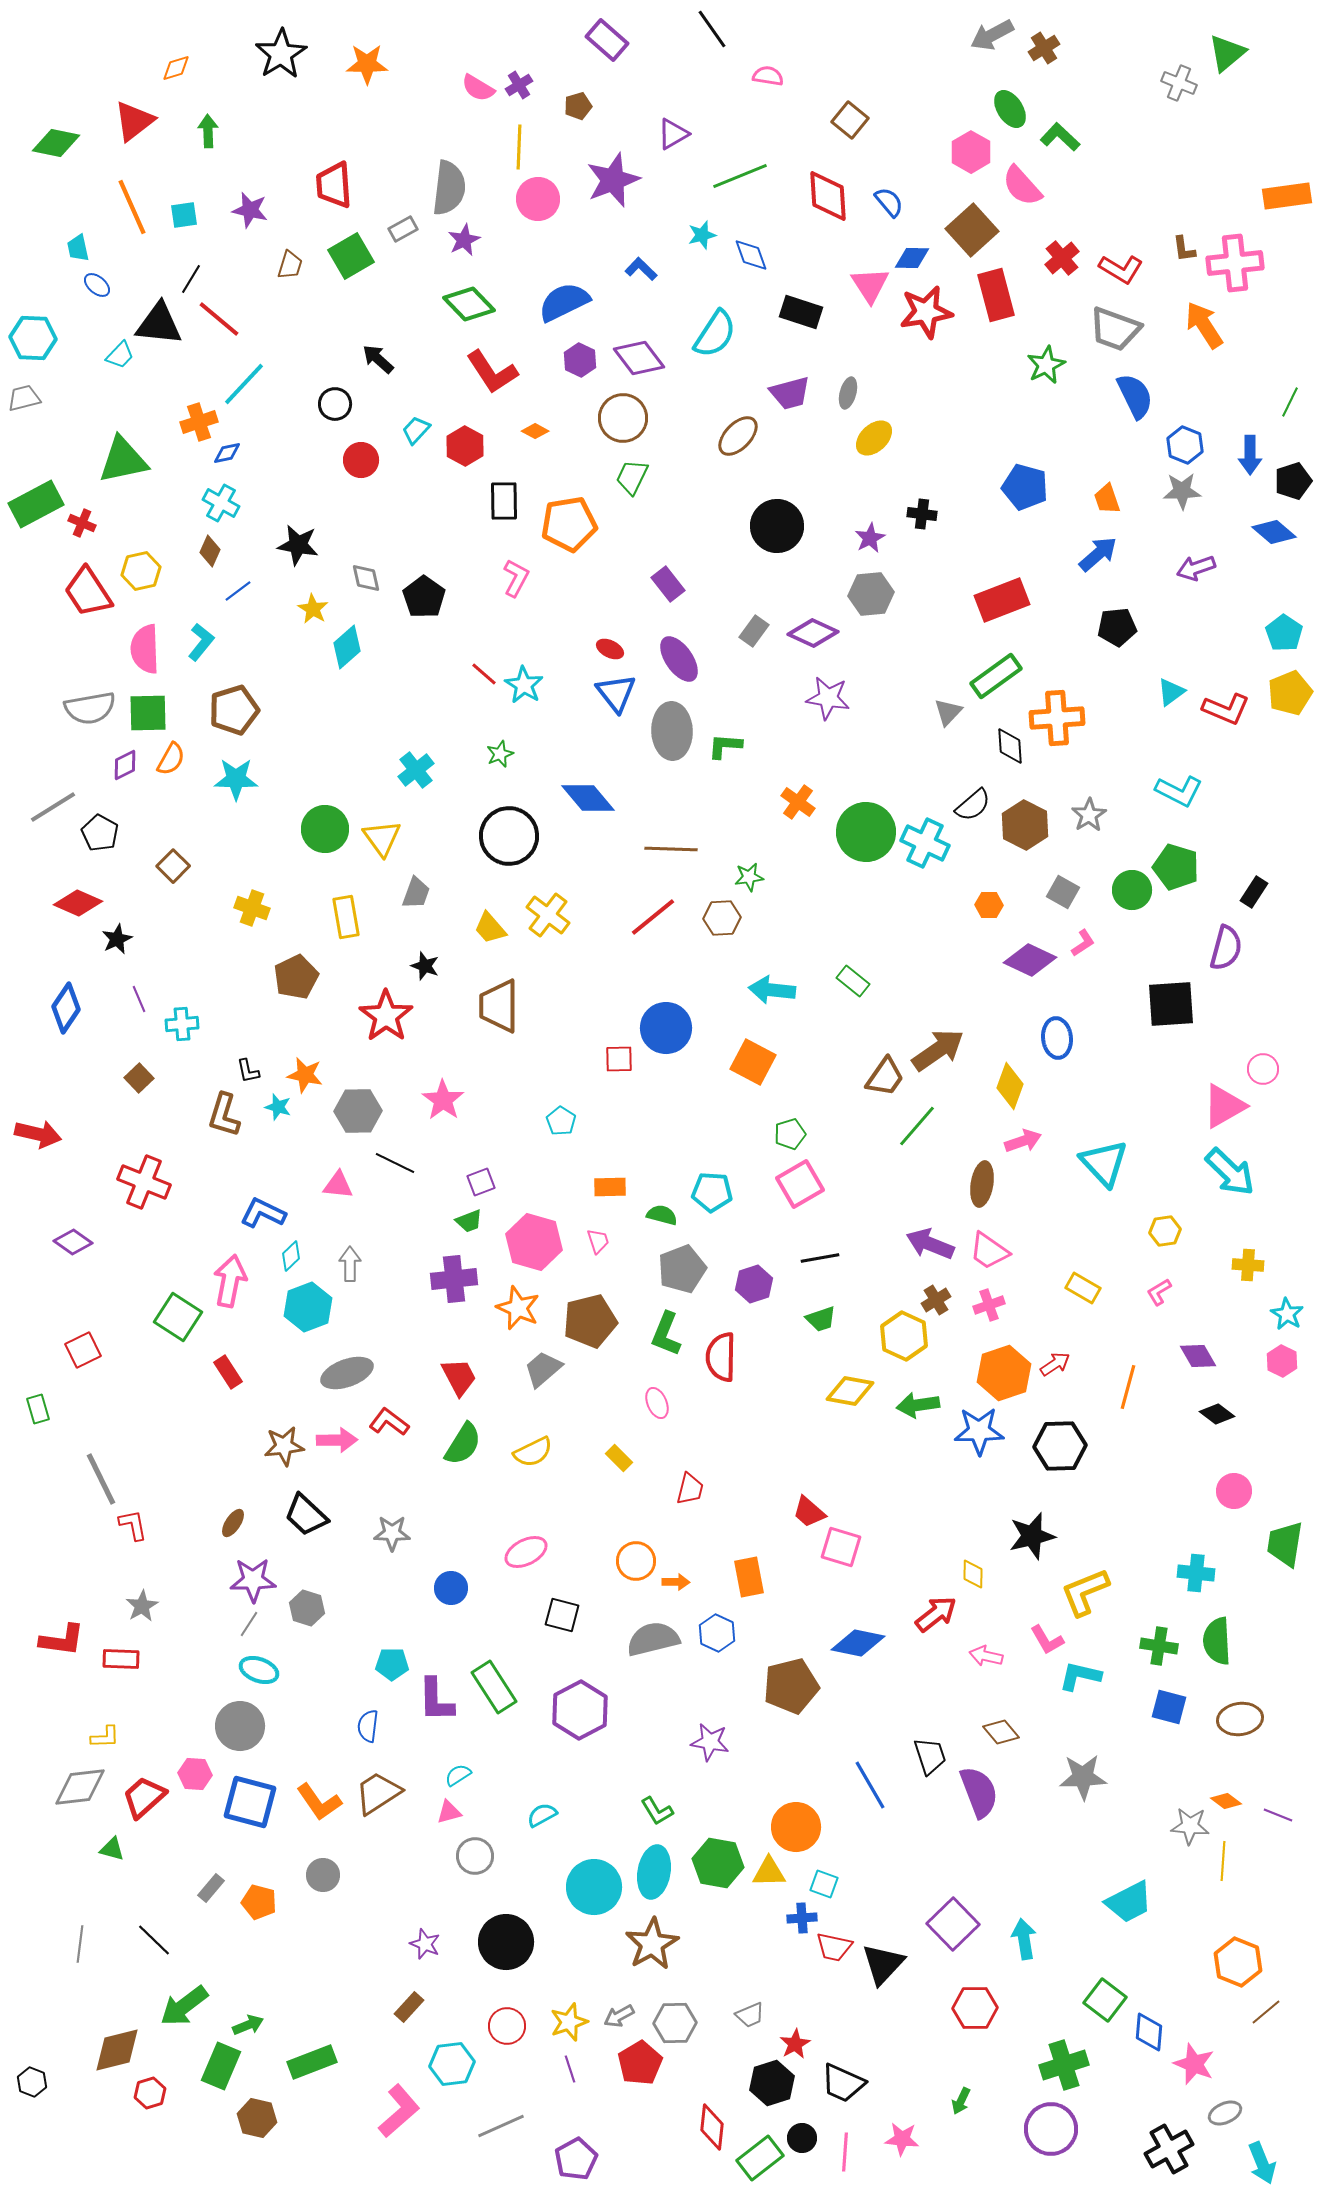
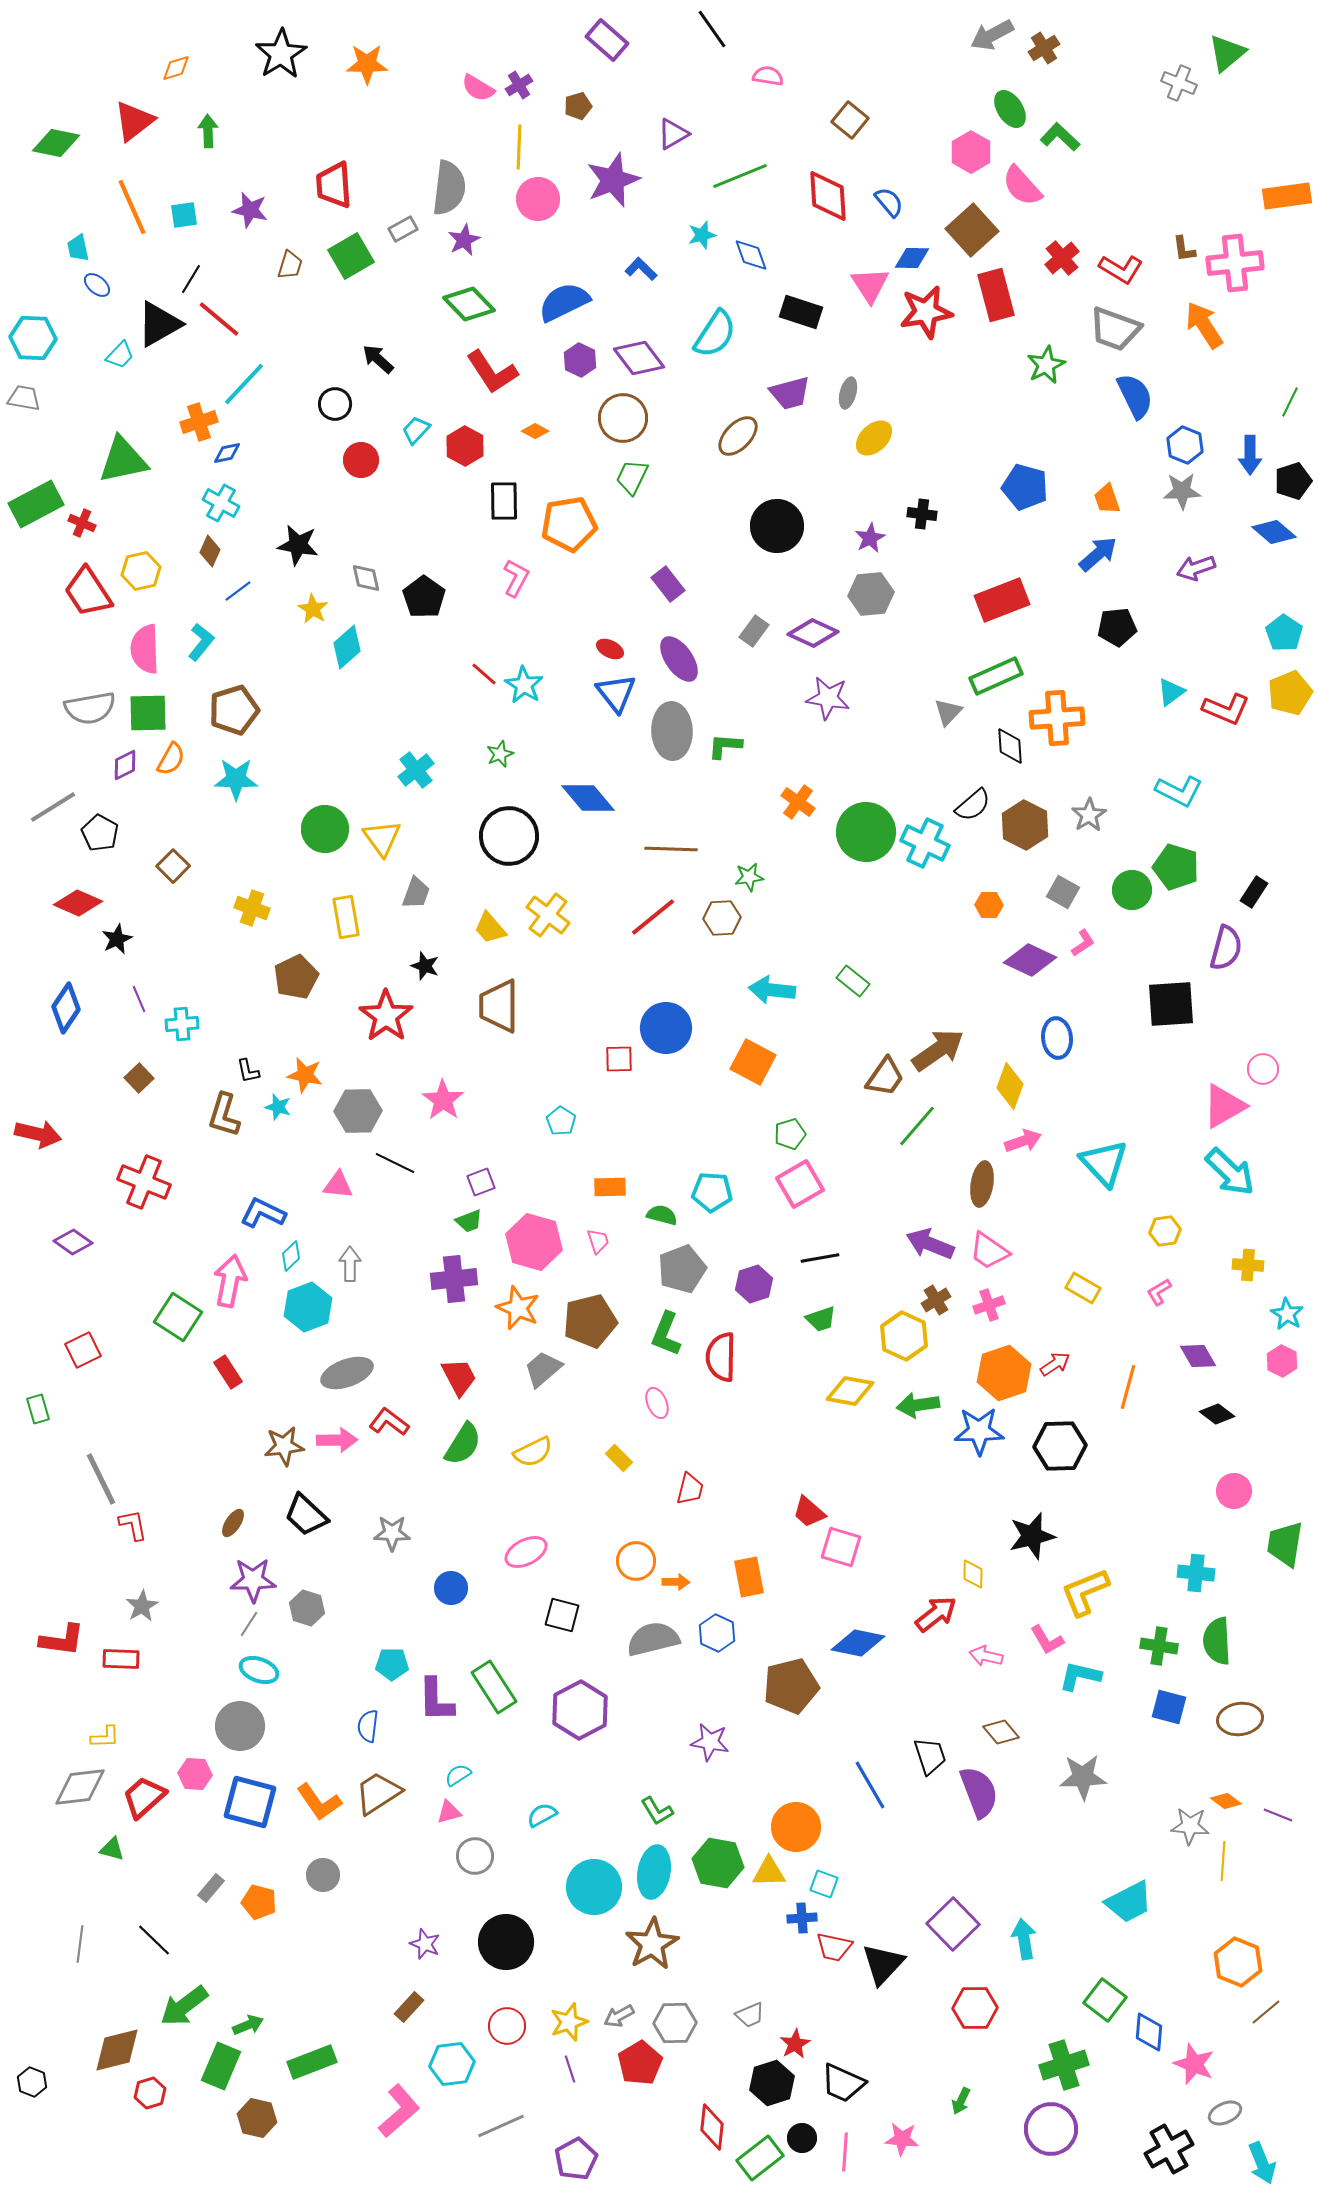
black triangle at (159, 324): rotated 36 degrees counterclockwise
gray trapezoid at (24, 398): rotated 24 degrees clockwise
green rectangle at (996, 676): rotated 12 degrees clockwise
